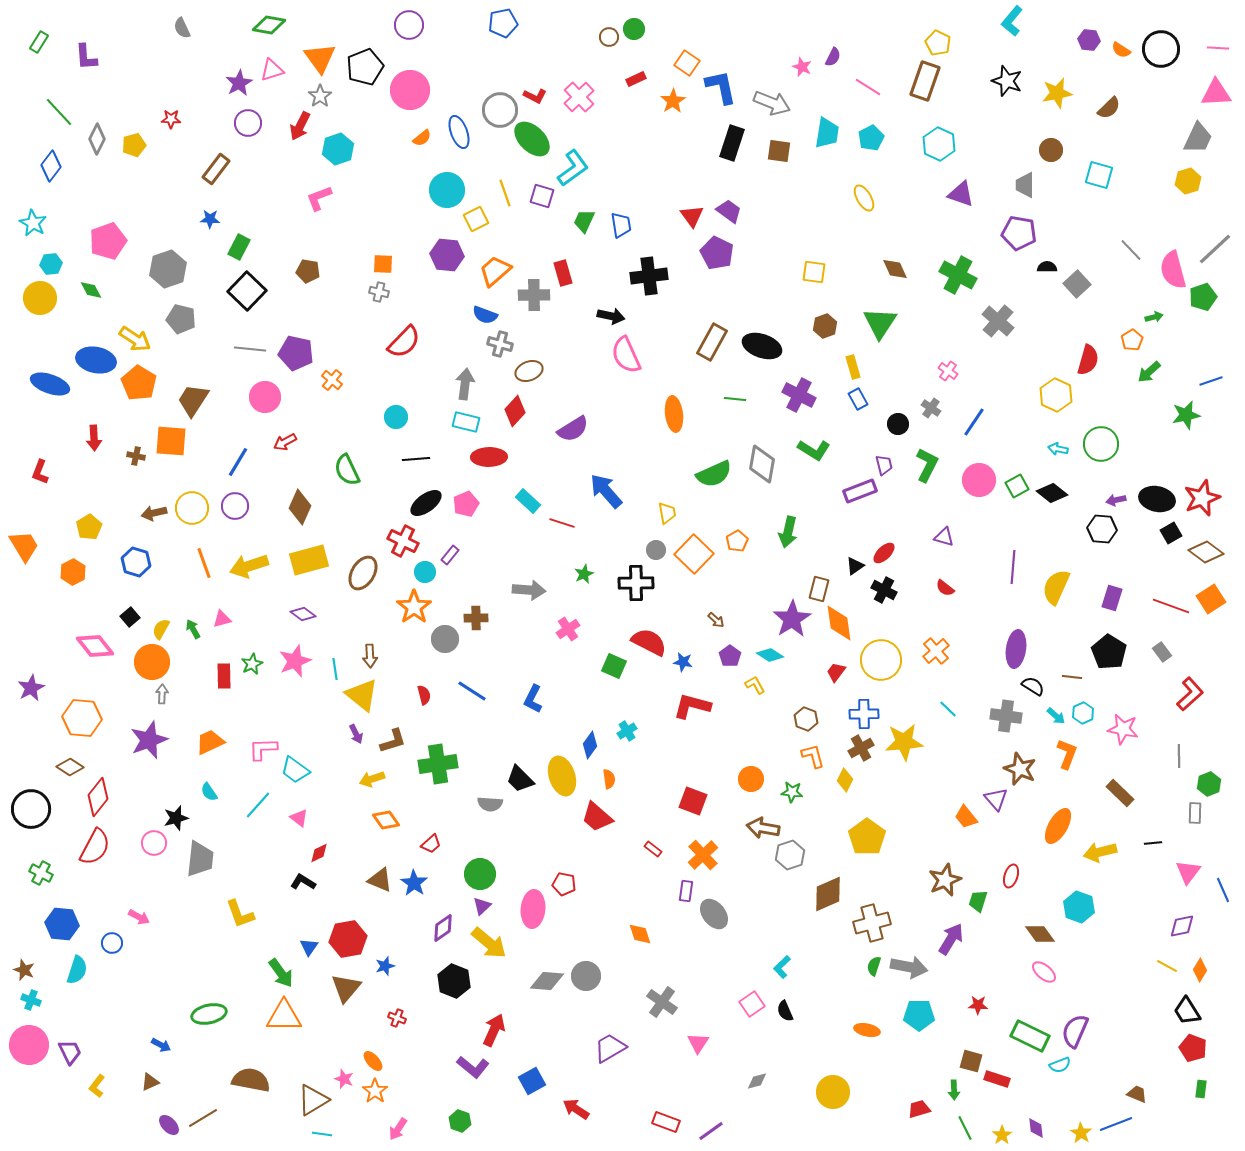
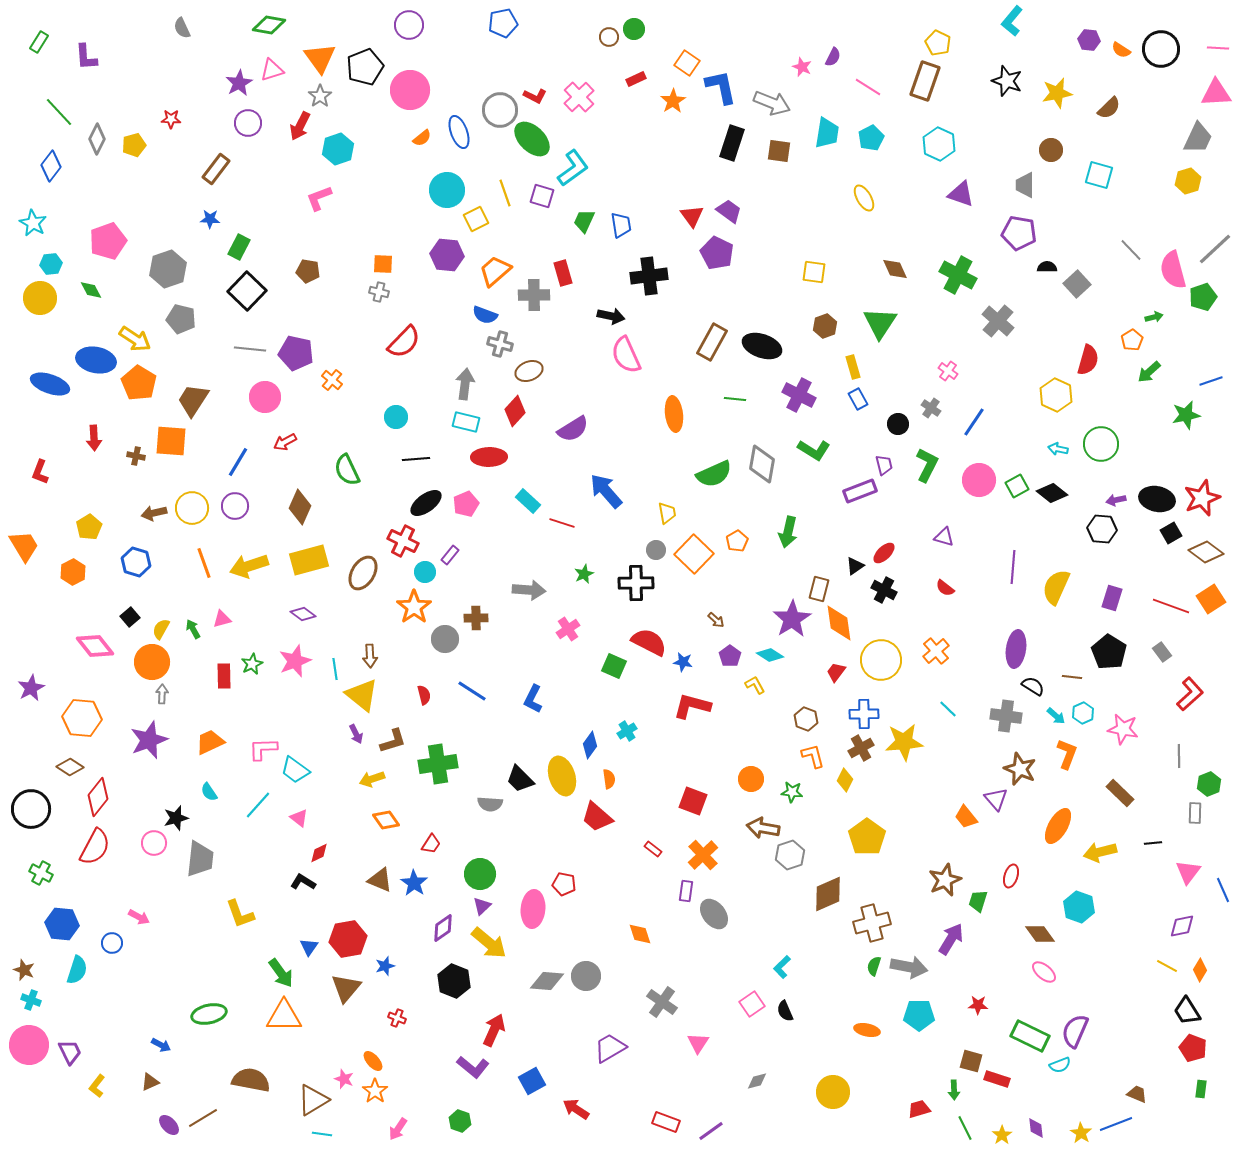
red trapezoid at (431, 844): rotated 15 degrees counterclockwise
